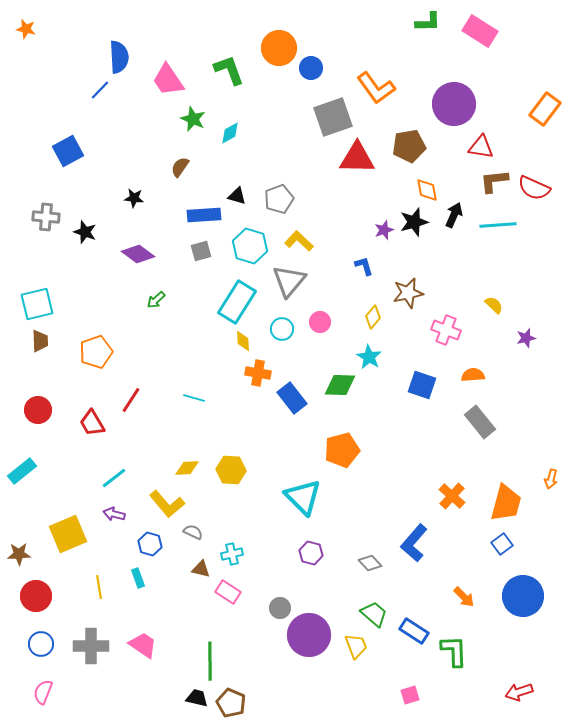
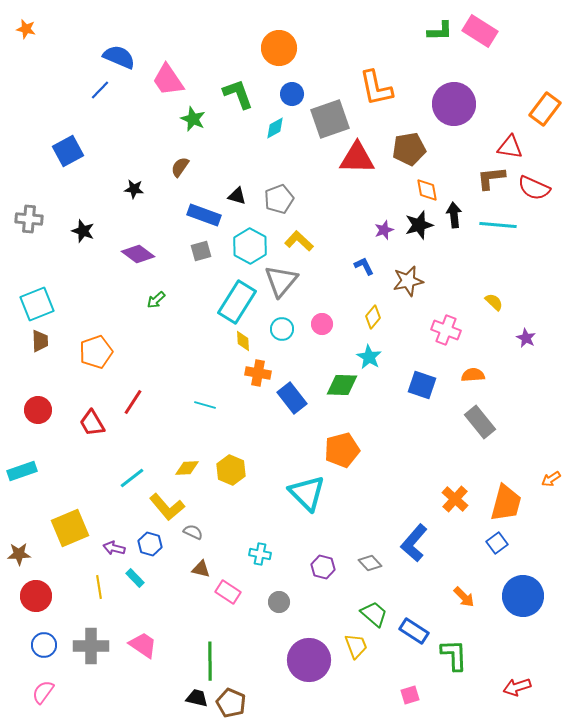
green L-shape at (428, 22): moved 12 px right, 9 px down
blue semicircle at (119, 57): rotated 64 degrees counterclockwise
blue circle at (311, 68): moved 19 px left, 26 px down
green L-shape at (229, 70): moved 9 px right, 24 px down
orange L-shape at (376, 88): rotated 24 degrees clockwise
gray square at (333, 117): moved 3 px left, 2 px down
cyan diamond at (230, 133): moved 45 px right, 5 px up
brown pentagon at (409, 146): moved 3 px down
red triangle at (481, 147): moved 29 px right
brown L-shape at (494, 181): moved 3 px left, 3 px up
black star at (134, 198): moved 9 px up
blue rectangle at (204, 215): rotated 24 degrees clockwise
black arrow at (454, 215): rotated 30 degrees counterclockwise
gray cross at (46, 217): moved 17 px left, 2 px down
black star at (414, 222): moved 5 px right, 3 px down
cyan line at (498, 225): rotated 9 degrees clockwise
black star at (85, 232): moved 2 px left, 1 px up
cyan hexagon at (250, 246): rotated 12 degrees clockwise
blue L-shape at (364, 266): rotated 10 degrees counterclockwise
gray triangle at (289, 281): moved 8 px left
brown star at (408, 293): moved 12 px up
cyan square at (37, 304): rotated 8 degrees counterclockwise
yellow semicircle at (494, 305): moved 3 px up
pink circle at (320, 322): moved 2 px right, 2 px down
purple star at (526, 338): rotated 30 degrees counterclockwise
green diamond at (340, 385): moved 2 px right
cyan line at (194, 398): moved 11 px right, 7 px down
red line at (131, 400): moved 2 px right, 2 px down
yellow hexagon at (231, 470): rotated 20 degrees clockwise
cyan rectangle at (22, 471): rotated 20 degrees clockwise
cyan line at (114, 478): moved 18 px right
orange arrow at (551, 479): rotated 42 degrees clockwise
orange cross at (452, 496): moved 3 px right, 3 px down
cyan triangle at (303, 497): moved 4 px right, 4 px up
yellow L-shape at (167, 504): moved 3 px down
purple arrow at (114, 514): moved 34 px down
yellow square at (68, 534): moved 2 px right, 6 px up
blue square at (502, 544): moved 5 px left, 1 px up
purple hexagon at (311, 553): moved 12 px right, 14 px down
cyan cross at (232, 554): moved 28 px right; rotated 25 degrees clockwise
cyan rectangle at (138, 578): moved 3 px left; rotated 24 degrees counterclockwise
gray circle at (280, 608): moved 1 px left, 6 px up
purple circle at (309, 635): moved 25 px down
blue circle at (41, 644): moved 3 px right, 1 px down
green L-shape at (454, 651): moved 4 px down
pink semicircle at (43, 692): rotated 15 degrees clockwise
red arrow at (519, 692): moved 2 px left, 5 px up
